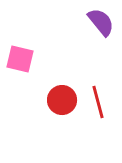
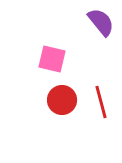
pink square: moved 32 px right
red line: moved 3 px right
